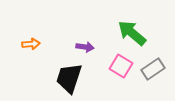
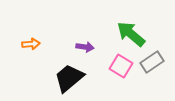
green arrow: moved 1 px left, 1 px down
gray rectangle: moved 1 px left, 7 px up
black trapezoid: rotated 32 degrees clockwise
